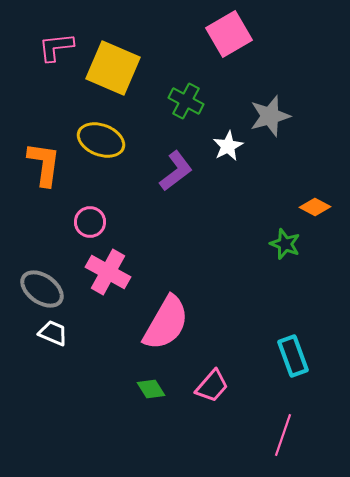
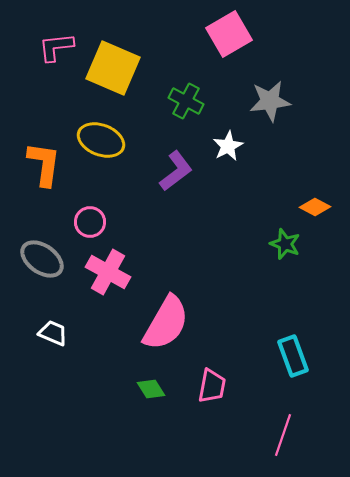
gray star: moved 15 px up; rotated 9 degrees clockwise
gray ellipse: moved 30 px up
pink trapezoid: rotated 30 degrees counterclockwise
